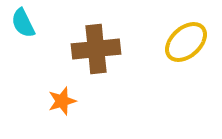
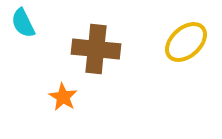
brown cross: rotated 12 degrees clockwise
orange star: moved 1 px right, 4 px up; rotated 24 degrees counterclockwise
